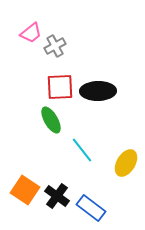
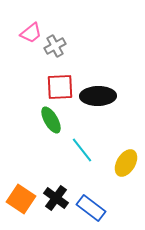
black ellipse: moved 5 px down
orange square: moved 4 px left, 9 px down
black cross: moved 1 px left, 2 px down
